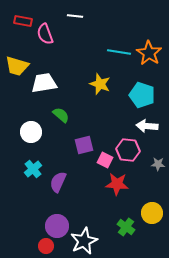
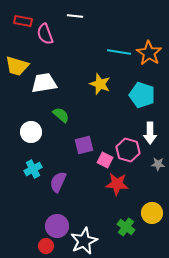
white arrow: moved 3 px right, 7 px down; rotated 95 degrees counterclockwise
pink hexagon: rotated 10 degrees clockwise
cyan cross: rotated 12 degrees clockwise
